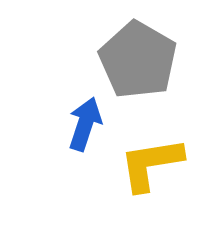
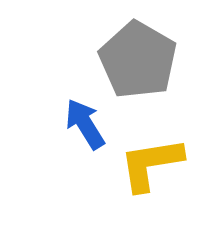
blue arrow: rotated 50 degrees counterclockwise
